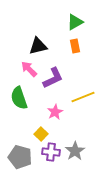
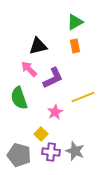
gray star: rotated 18 degrees counterclockwise
gray pentagon: moved 1 px left, 2 px up
